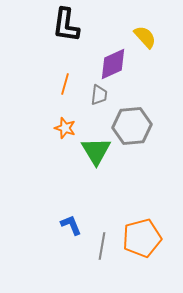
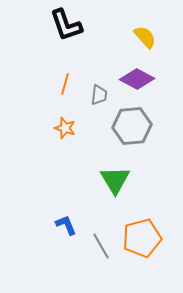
black L-shape: rotated 27 degrees counterclockwise
purple diamond: moved 24 px right, 15 px down; rotated 52 degrees clockwise
green triangle: moved 19 px right, 29 px down
blue L-shape: moved 5 px left
gray line: moved 1 px left; rotated 40 degrees counterclockwise
